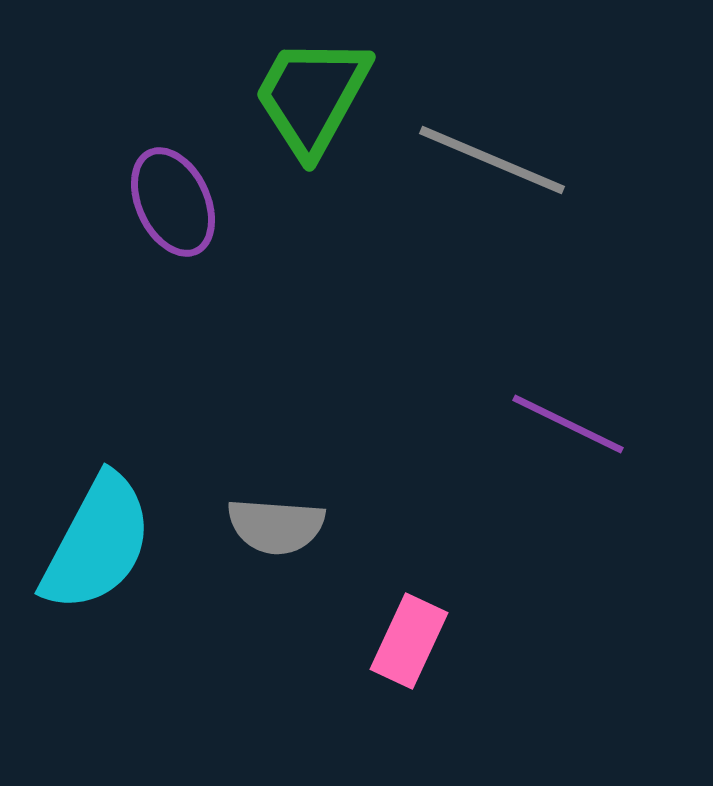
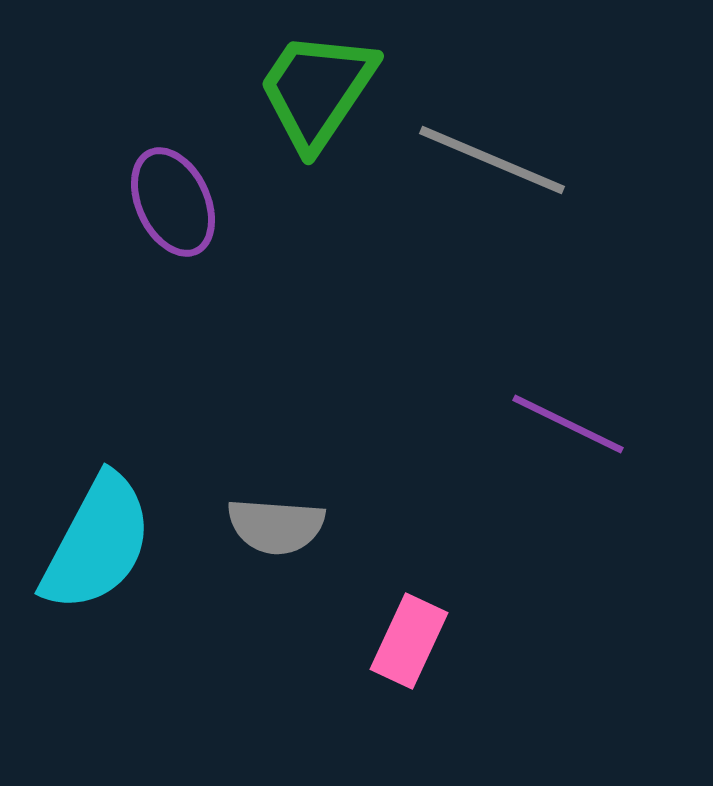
green trapezoid: moved 5 px right, 6 px up; rotated 5 degrees clockwise
